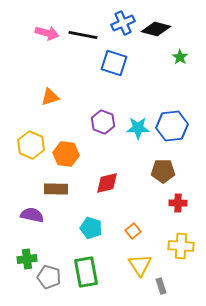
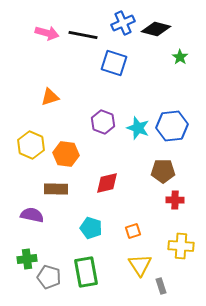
cyan star: rotated 20 degrees clockwise
red cross: moved 3 px left, 3 px up
orange square: rotated 21 degrees clockwise
